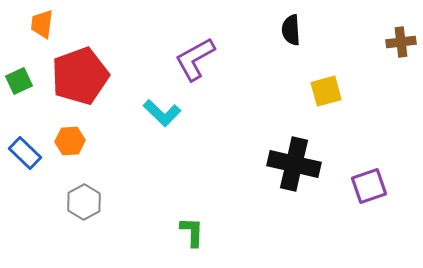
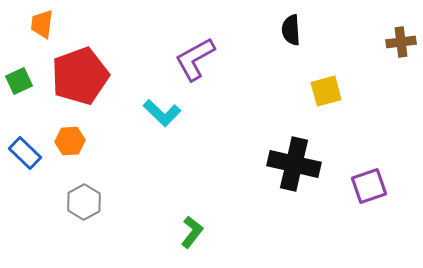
green L-shape: rotated 36 degrees clockwise
